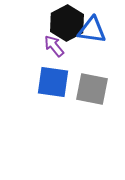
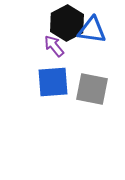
blue square: rotated 12 degrees counterclockwise
